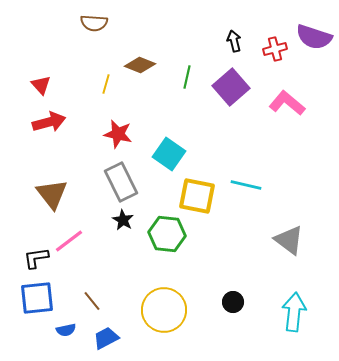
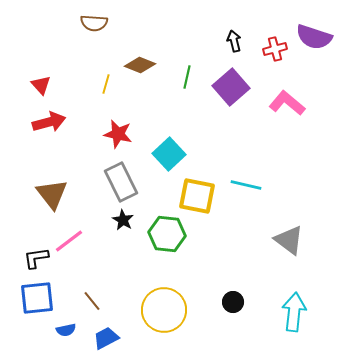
cyan square: rotated 12 degrees clockwise
